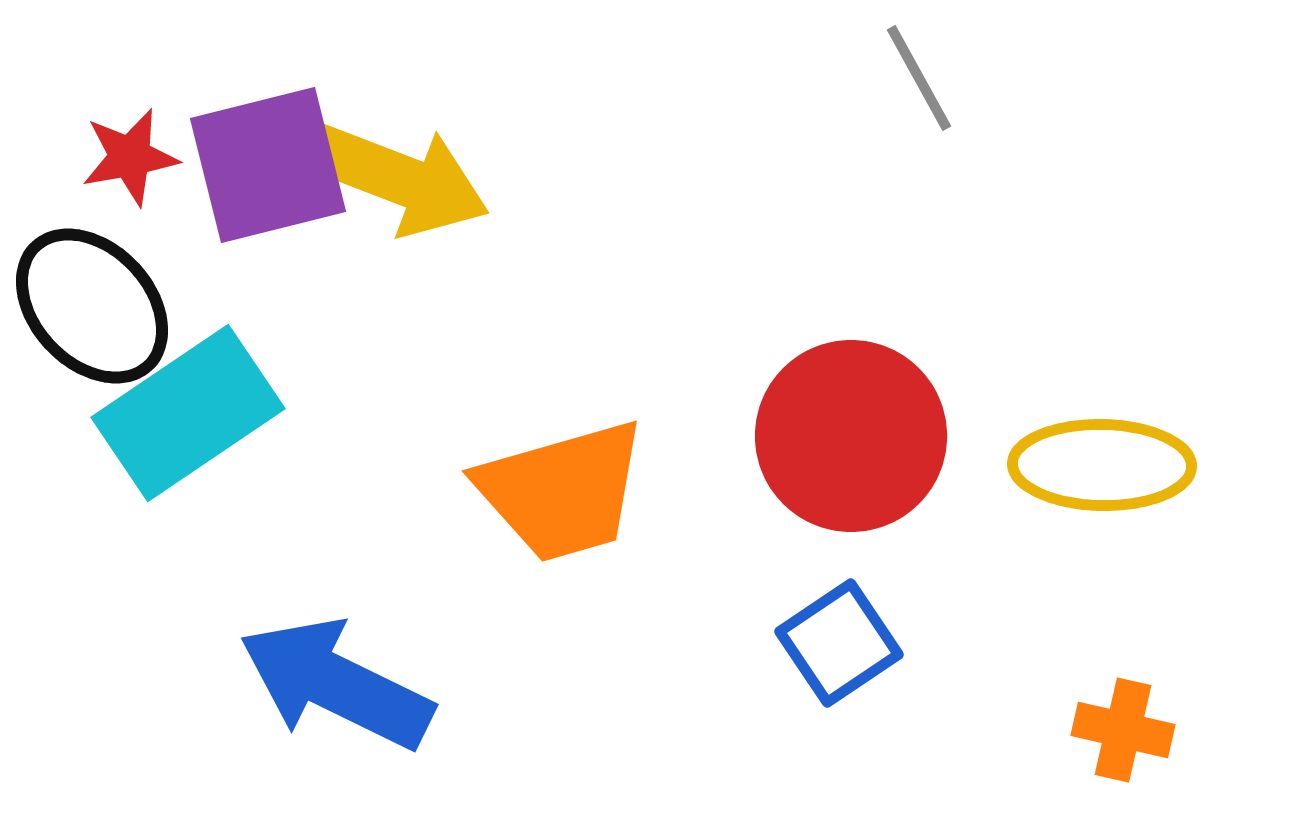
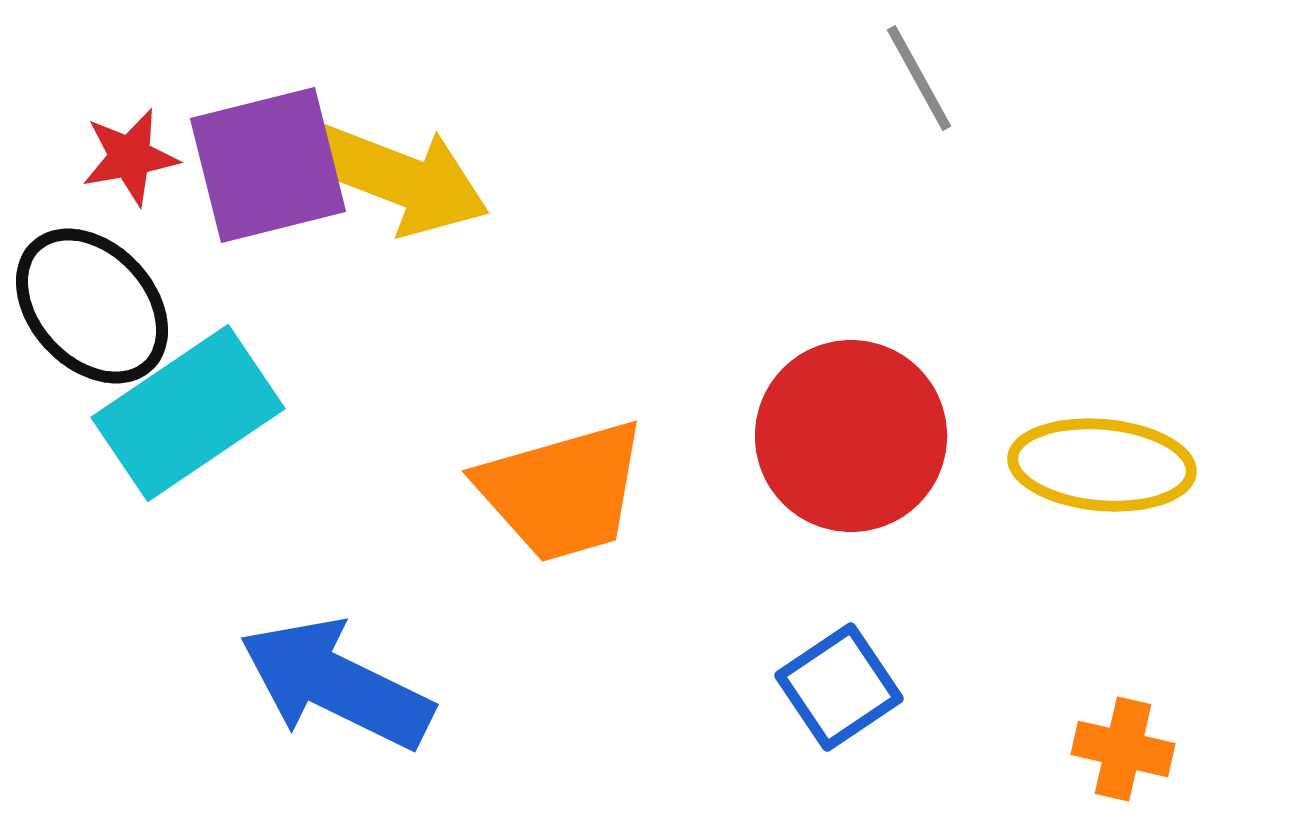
yellow ellipse: rotated 4 degrees clockwise
blue square: moved 44 px down
orange cross: moved 19 px down
